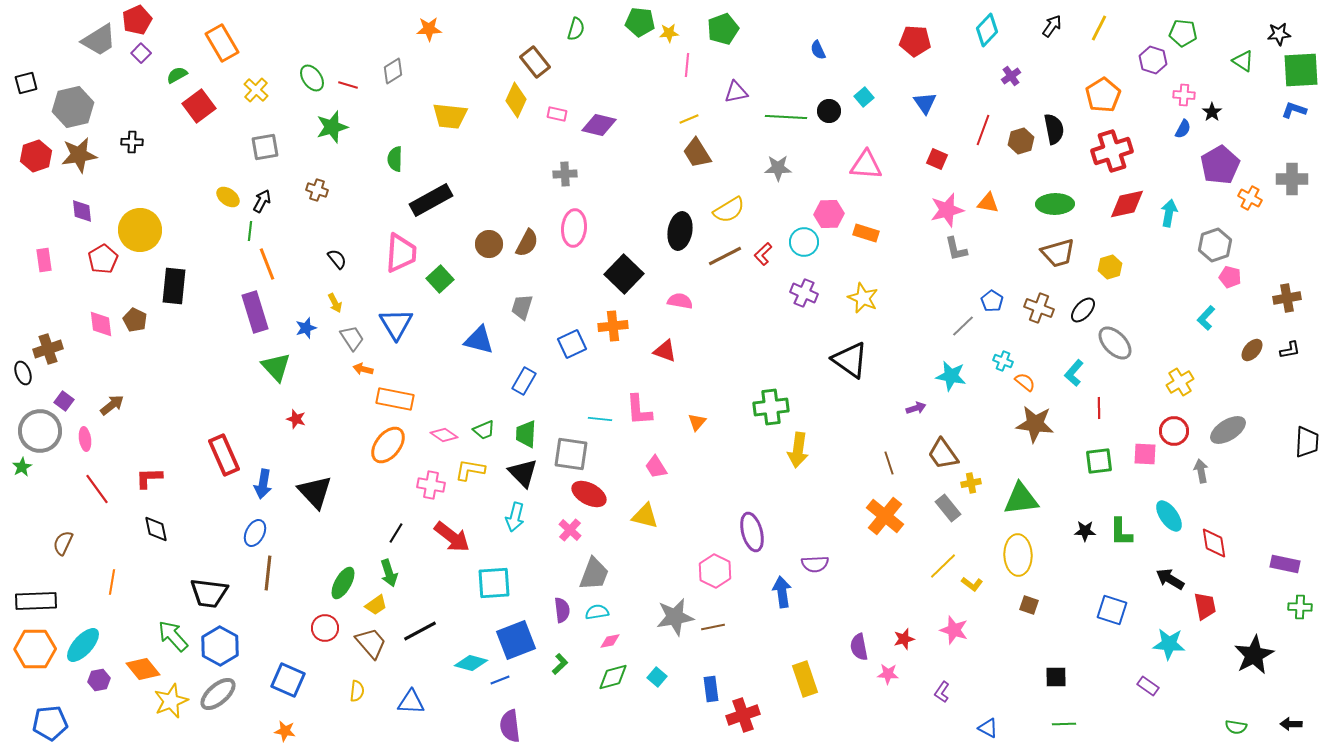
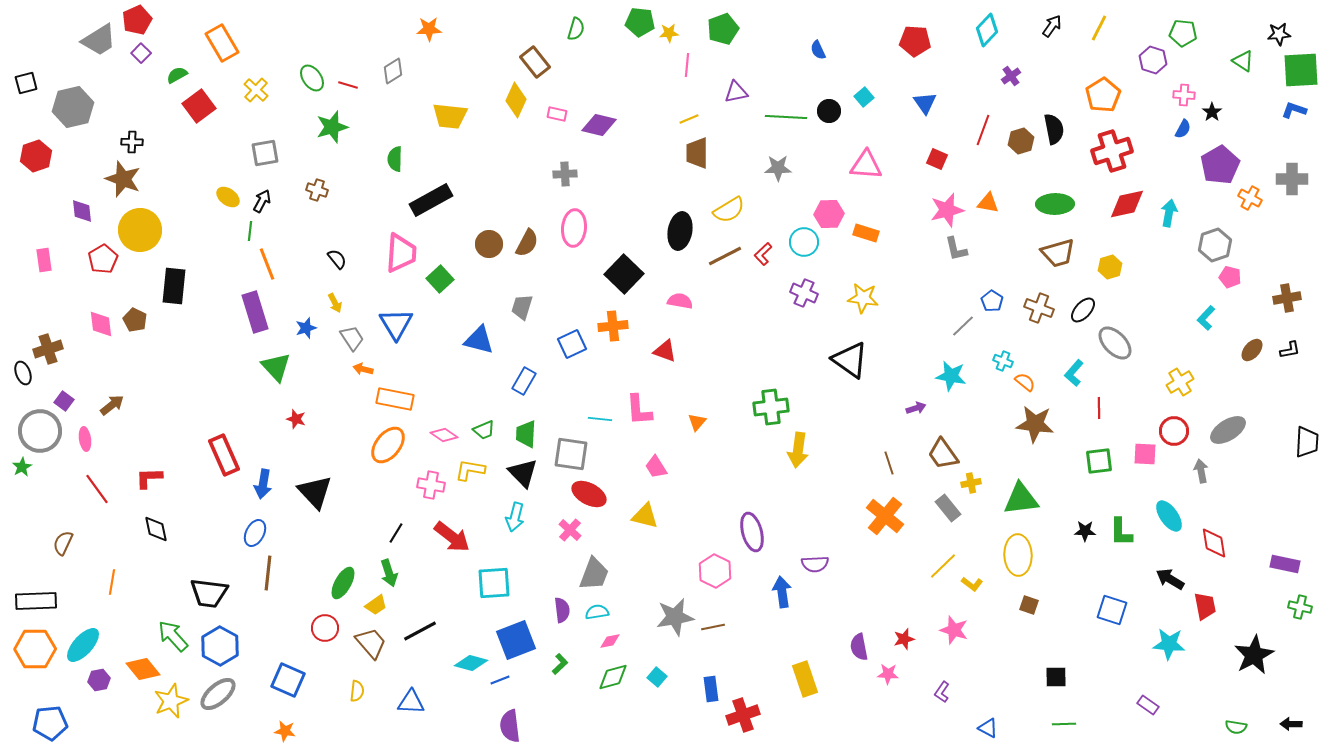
gray square at (265, 147): moved 6 px down
brown trapezoid at (697, 153): rotated 32 degrees clockwise
brown star at (79, 155): moved 44 px right, 24 px down; rotated 30 degrees clockwise
yellow star at (863, 298): rotated 16 degrees counterclockwise
green cross at (1300, 607): rotated 10 degrees clockwise
purple rectangle at (1148, 686): moved 19 px down
